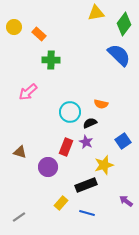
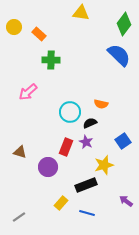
yellow triangle: moved 15 px left; rotated 18 degrees clockwise
